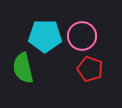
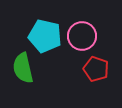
cyan pentagon: rotated 12 degrees clockwise
red pentagon: moved 6 px right
